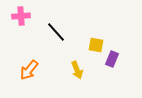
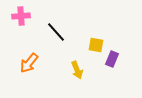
orange arrow: moved 7 px up
